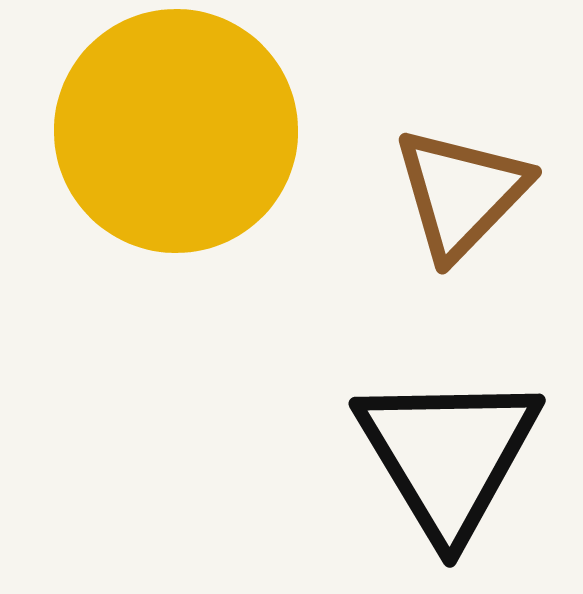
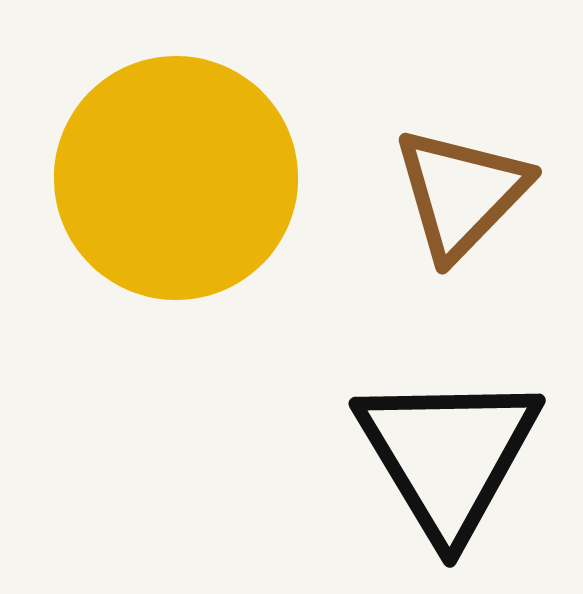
yellow circle: moved 47 px down
